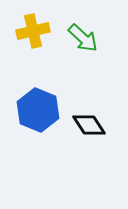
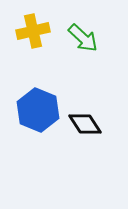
black diamond: moved 4 px left, 1 px up
